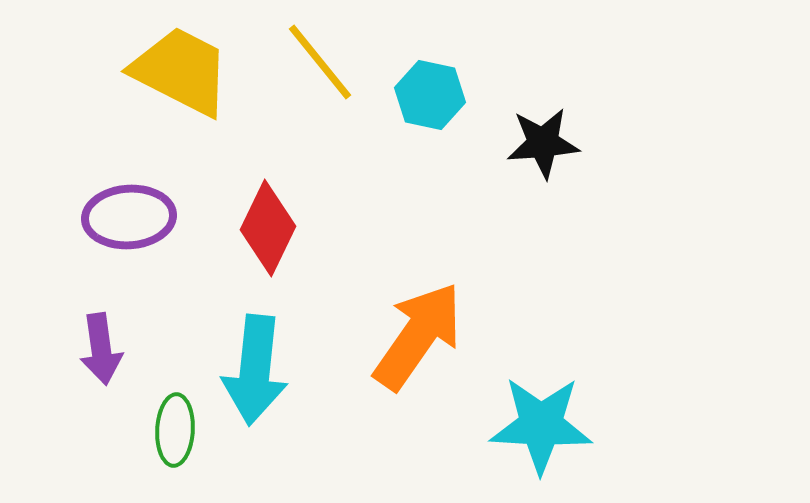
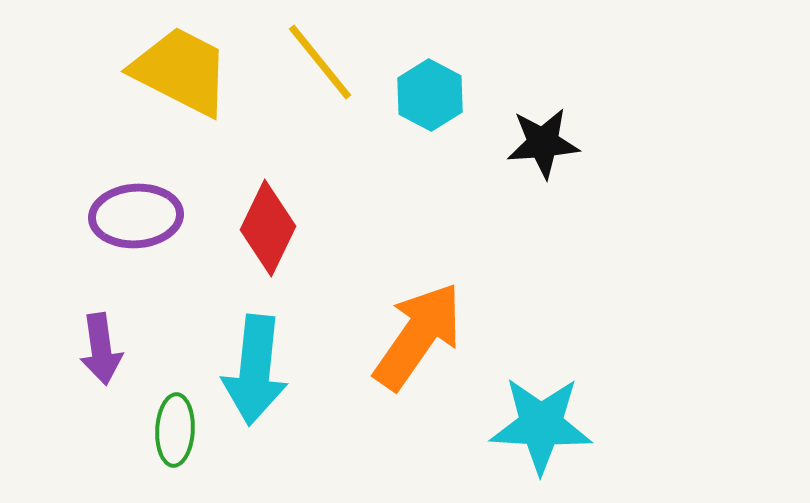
cyan hexagon: rotated 16 degrees clockwise
purple ellipse: moved 7 px right, 1 px up
